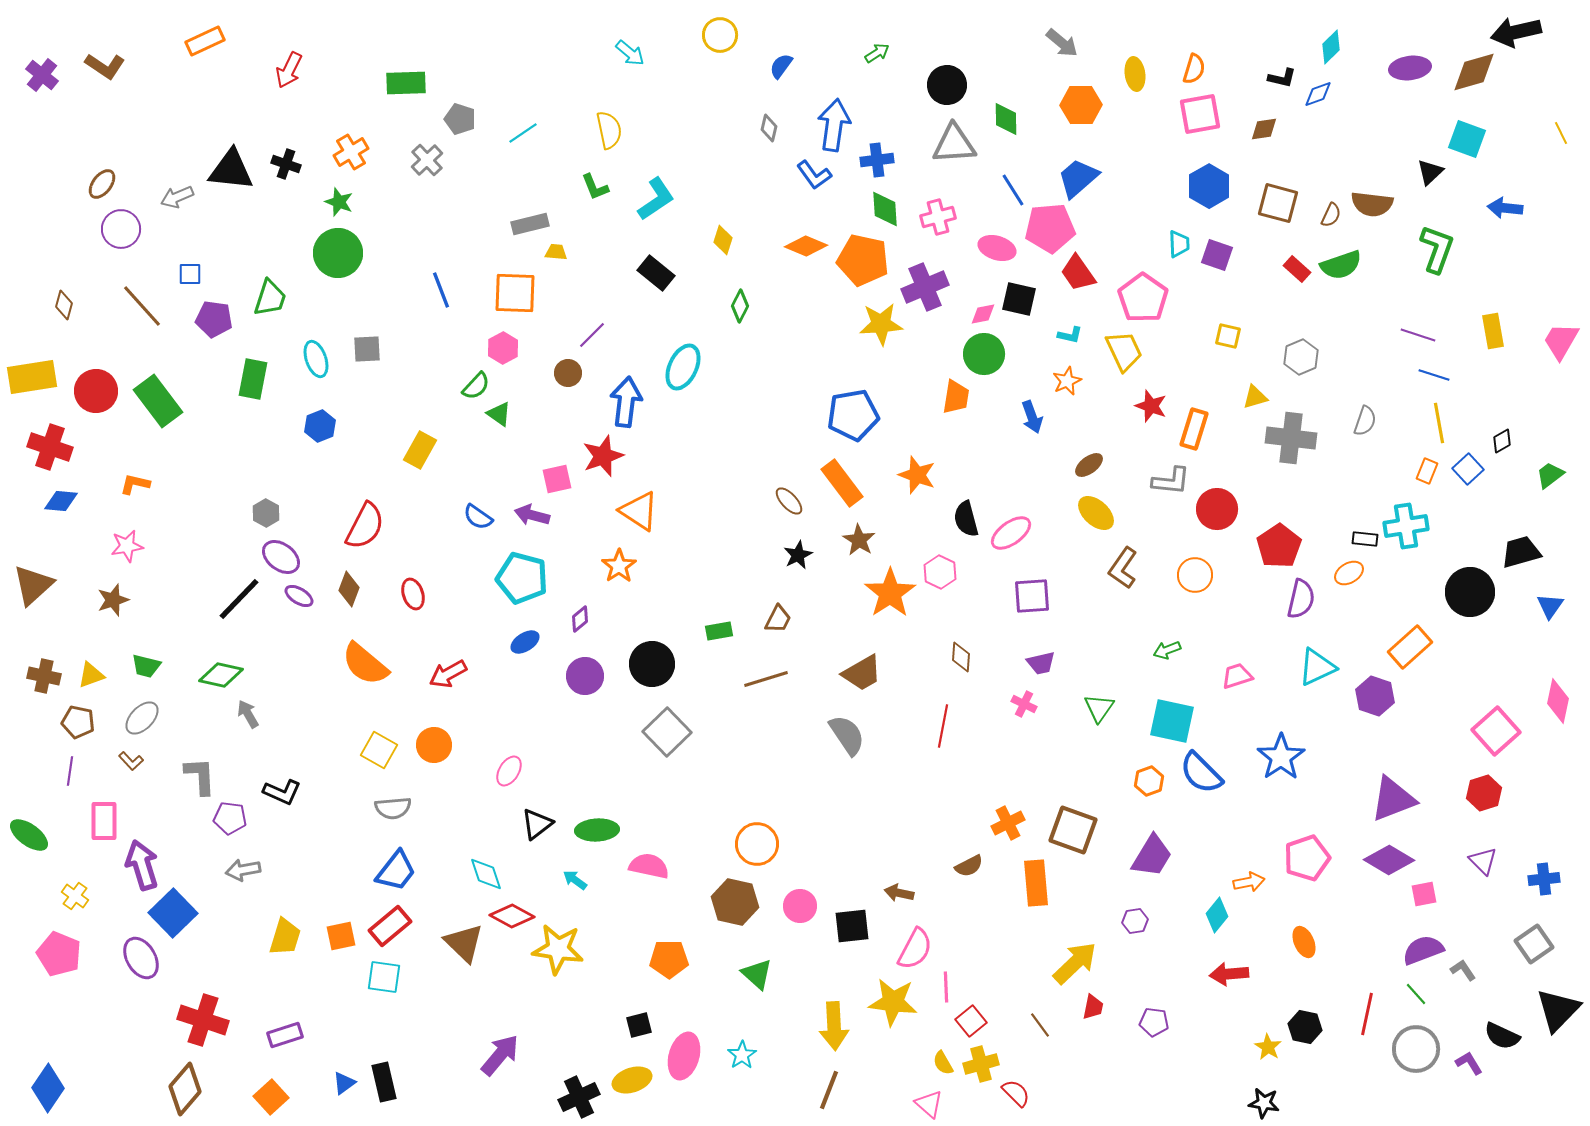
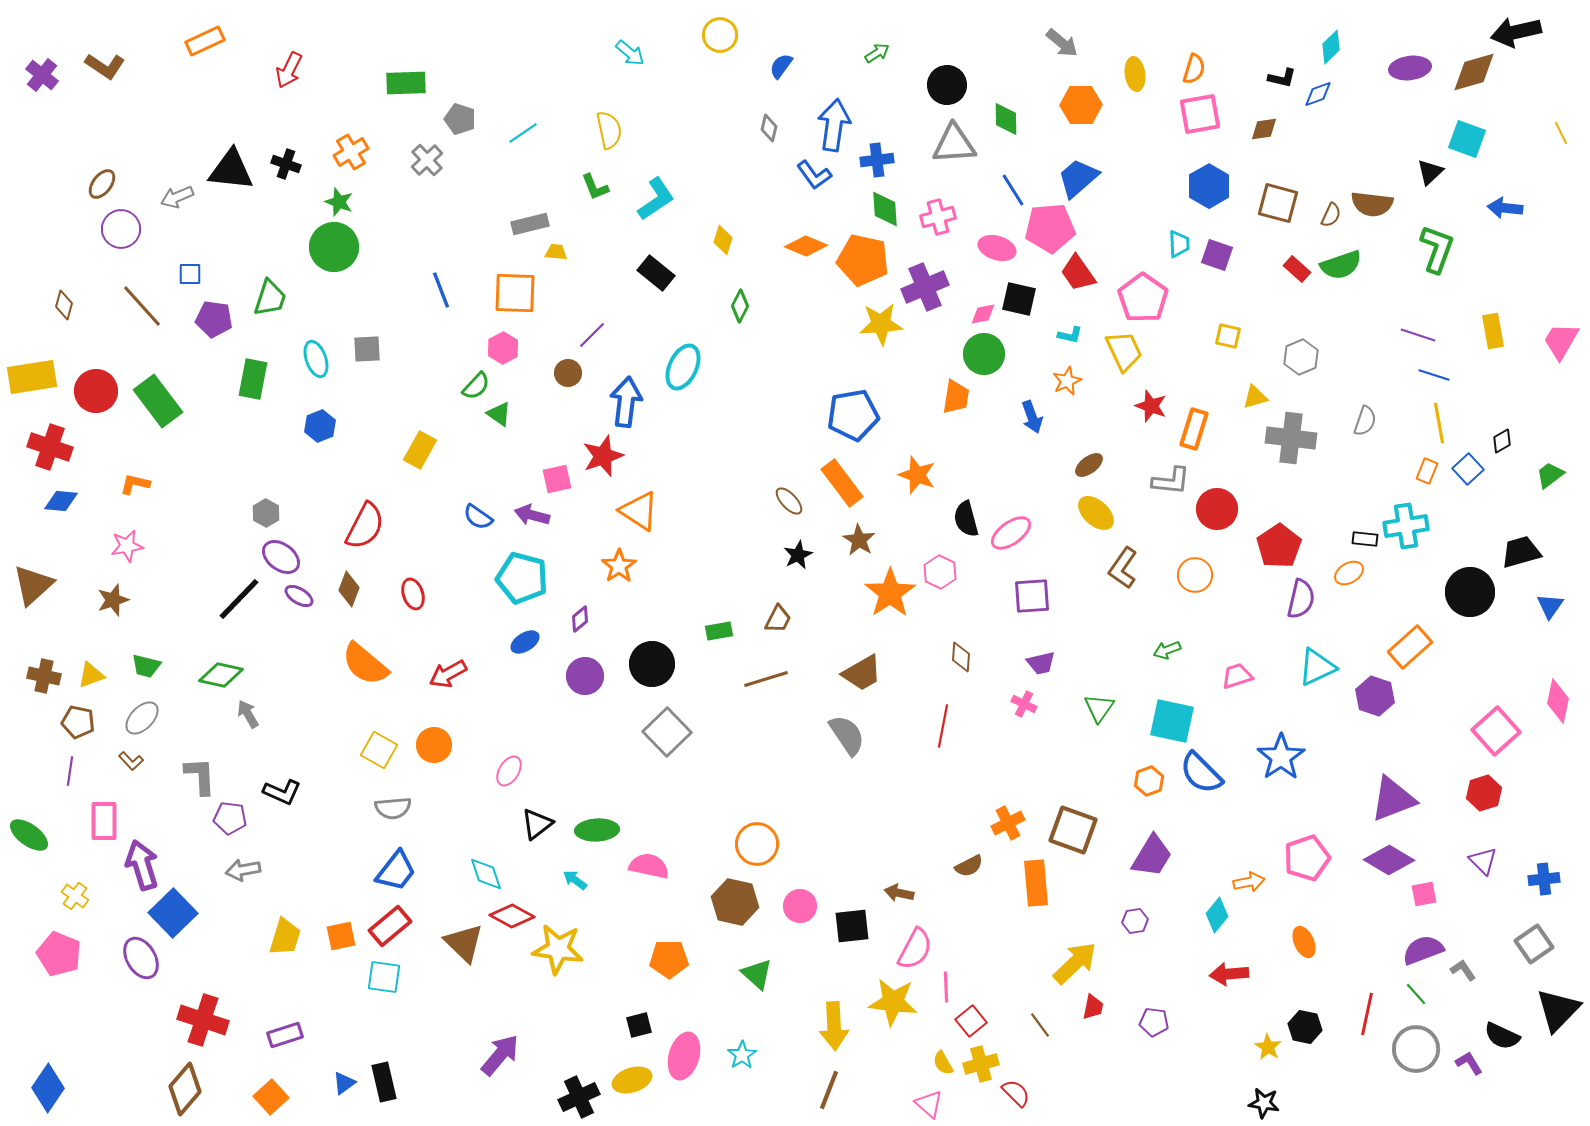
green circle at (338, 253): moved 4 px left, 6 px up
